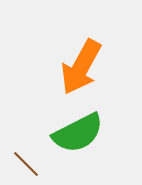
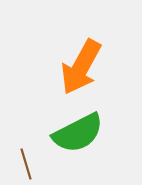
brown line: rotated 28 degrees clockwise
